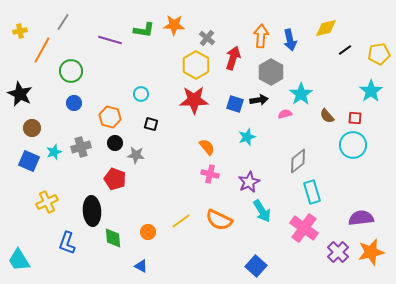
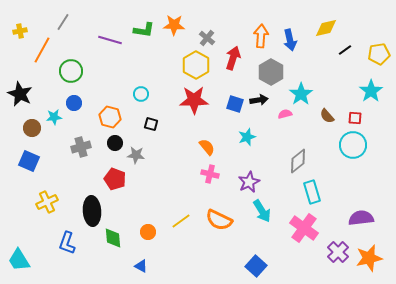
cyan star at (54, 152): moved 35 px up; rotated 14 degrees clockwise
orange star at (371, 252): moved 2 px left, 6 px down
